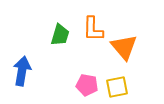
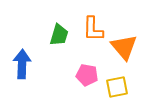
green trapezoid: moved 1 px left
blue arrow: moved 7 px up; rotated 8 degrees counterclockwise
pink pentagon: moved 10 px up
